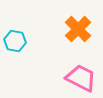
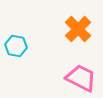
cyan hexagon: moved 1 px right, 5 px down
